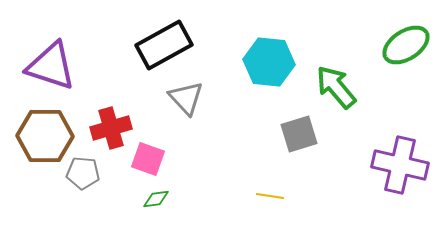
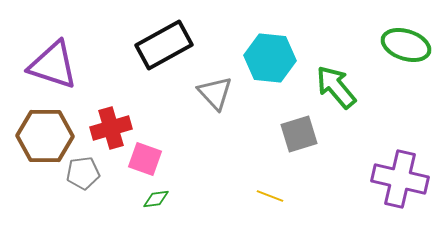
green ellipse: rotated 51 degrees clockwise
cyan hexagon: moved 1 px right, 4 px up
purple triangle: moved 2 px right, 1 px up
gray triangle: moved 29 px right, 5 px up
pink square: moved 3 px left
purple cross: moved 14 px down
gray pentagon: rotated 12 degrees counterclockwise
yellow line: rotated 12 degrees clockwise
